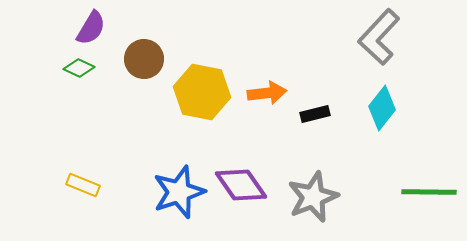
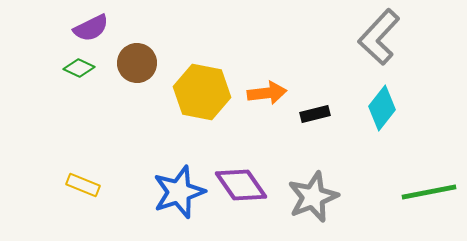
purple semicircle: rotated 33 degrees clockwise
brown circle: moved 7 px left, 4 px down
green line: rotated 12 degrees counterclockwise
